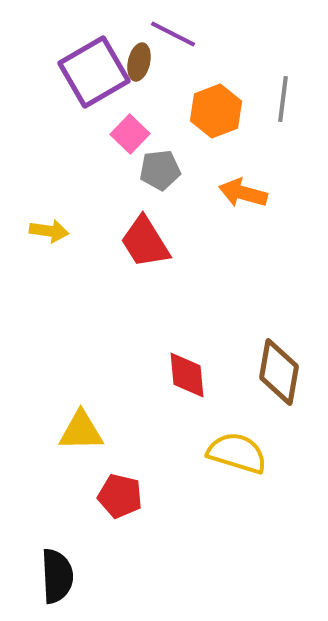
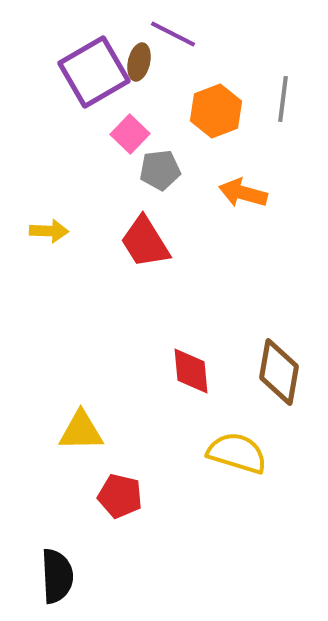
yellow arrow: rotated 6 degrees counterclockwise
red diamond: moved 4 px right, 4 px up
